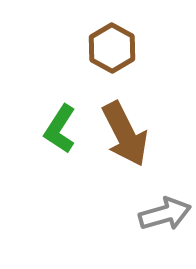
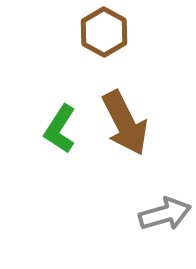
brown hexagon: moved 8 px left, 16 px up
brown arrow: moved 11 px up
